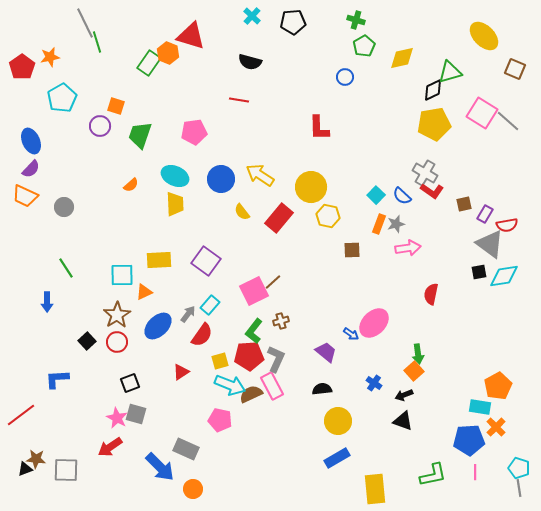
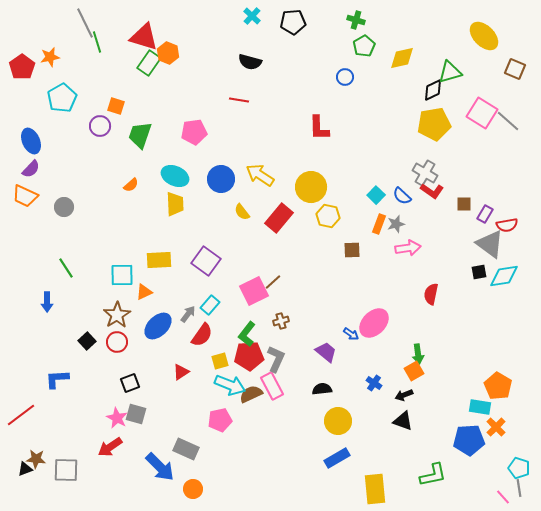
red triangle at (191, 36): moved 47 px left, 1 px down
brown square at (464, 204): rotated 14 degrees clockwise
green L-shape at (254, 331): moved 7 px left, 3 px down
orange square at (414, 371): rotated 12 degrees clockwise
orange pentagon at (498, 386): rotated 12 degrees counterclockwise
pink pentagon at (220, 420): rotated 25 degrees counterclockwise
pink line at (475, 472): moved 28 px right, 25 px down; rotated 42 degrees counterclockwise
